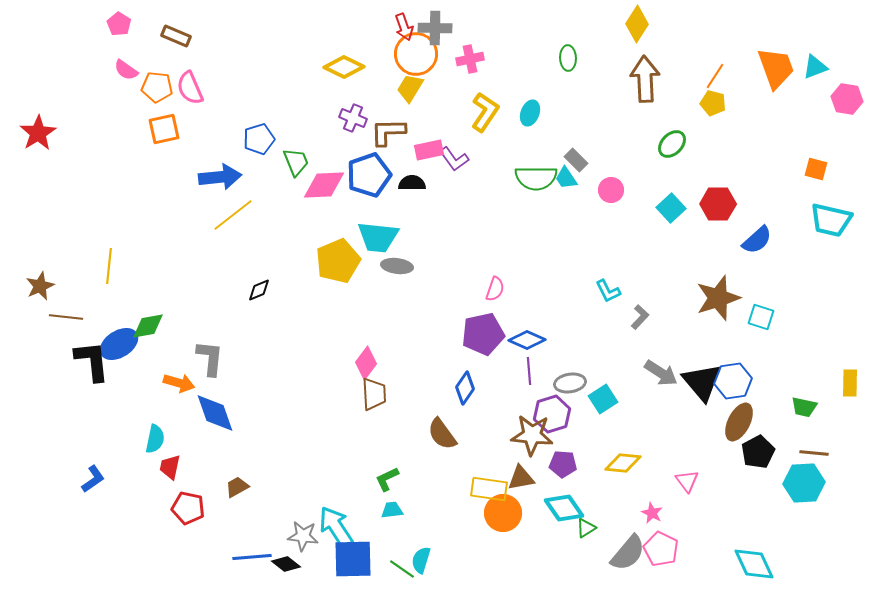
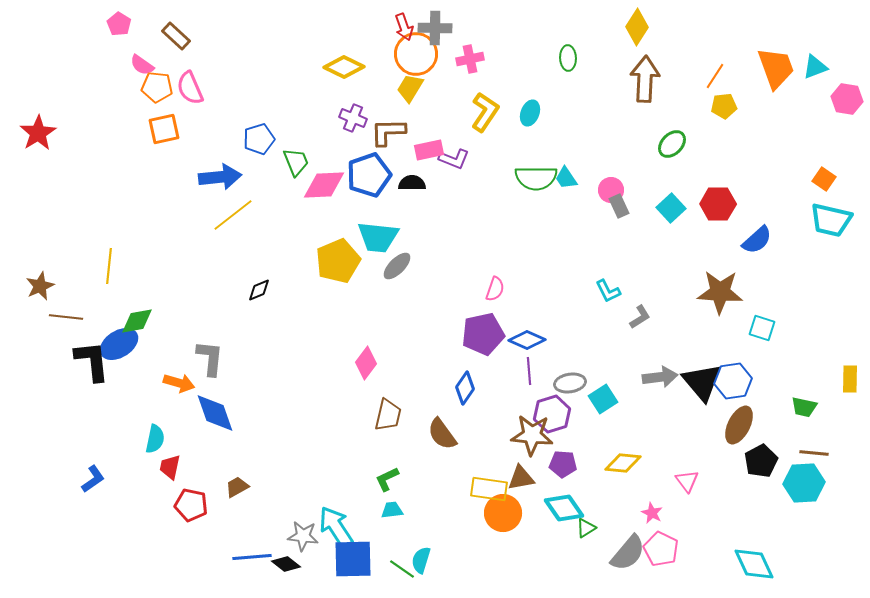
yellow diamond at (637, 24): moved 3 px down
brown rectangle at (176, 36): rotated 20 degrees clockwise
pink semicircle at (126, 70): moved 16 px right, 5 px up
brown arrow at (645, 79): rotated 6 degrees clockwise
yellow pentagon at (713, 103): moved 11 px right, 3 px down; rotated 20 degrees counterclockwise
purple L-shape at (454, 159): rotated 32 degrees counterclockwise
gray rectangle at (576, 160): moved 43 px right, 46 px down; rotated 20 degrees clockwise
orange square at (816, 169): moved 8 px right, 10 px down; rotated 20 degrees clockwise
gray ellipse at (397, 266): rotated 52 degrees counterclockwise
brown star at (718, 298): moved 2 px right, 6 px up; rotated 21 degrees clockwise
gray L-shape at (640, 317): rotated 15 degrees clockwise
cyan square at (761, 317): moved 1 px right, 11 px down
green diamond at (148, 326): moved 11 px left, 5 px up
gray arrow at (661, 373): moved 1 px left, 4 px down; rotated 40 degrees counterclockwise
yellow rectangle at (850, 383): moved 4 px up
brown trapezoid at (374, 394): moved 14 px right, 21 px down; rotated 16 degrees clockwise
brown ellipse at (739, 422): moved 3 px down
black pentagon at (758, 452): moved 3 px right, 9 px down
red pentagon at (188, 508): moved 3 px right, 3 px up
